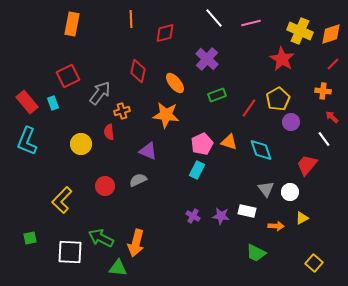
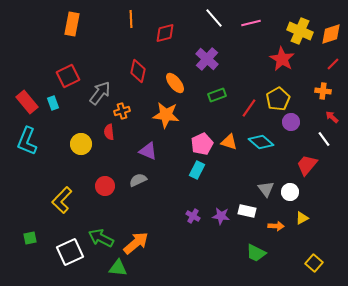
cyan diamond at (261, 150): moved 8 px up; rotated 30 degrees counterclockwise
orange arrow at (136, 243): rotated 144 degrees counterclockwise
white square at (70, 252): rotated 28 degrees counterclockwise
